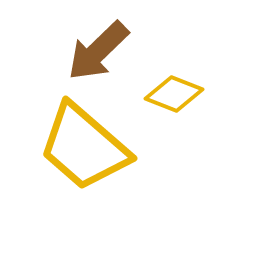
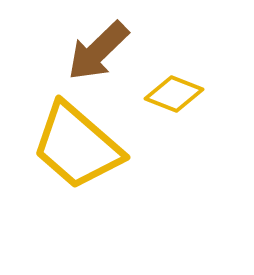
yellow trapezoid: moved 7 px left, 1 px up
